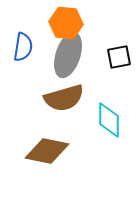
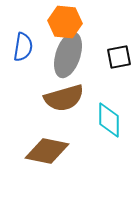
orange hexagon: moved 1 px left, 1 px up
